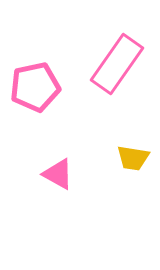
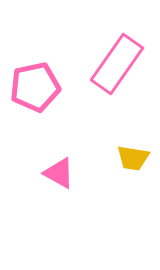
pink triangle: moved 1 px right, 1 px up
